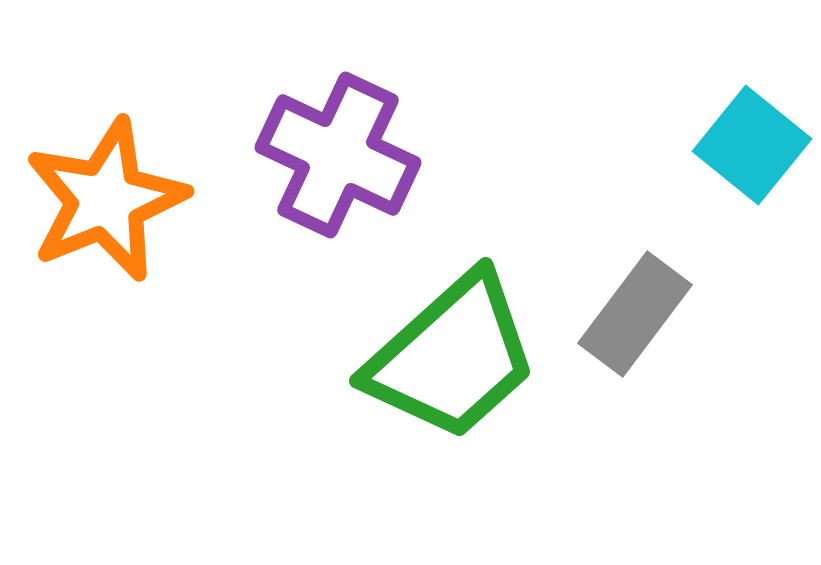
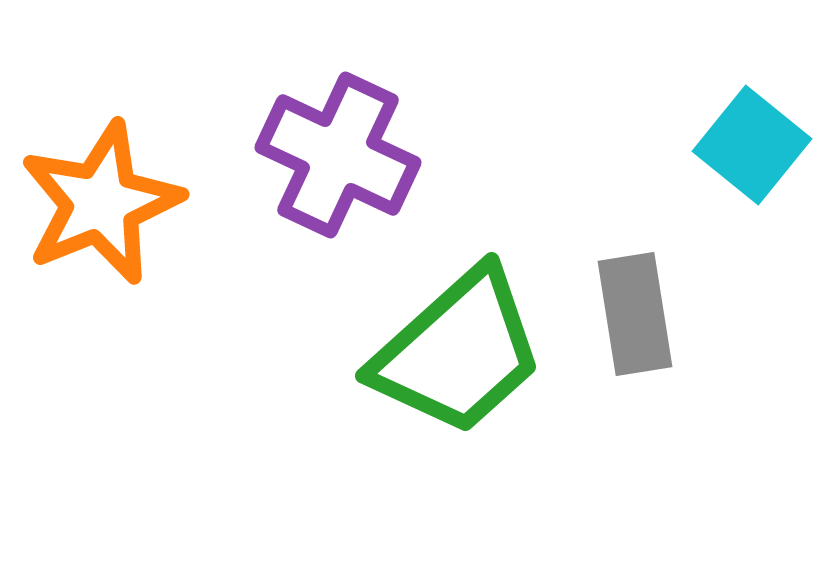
orange star: moved 5 px left, 3 px down
gray rectangle: rotated 46 degrees counterclockwise
green trapezoid: moved 6 px right, 5 px up
